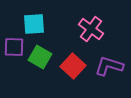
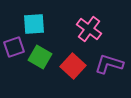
pink cross: moved 2 px left
purple square: rotated 20 degrees counterclockwise
purple L-shape: moved 2 px up
